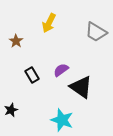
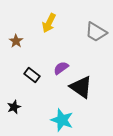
purple semicircle: moved 2 px up
black rectangle: rotated 21 degrees counterclockwise
black star: moved 3 px right, 3 px up
